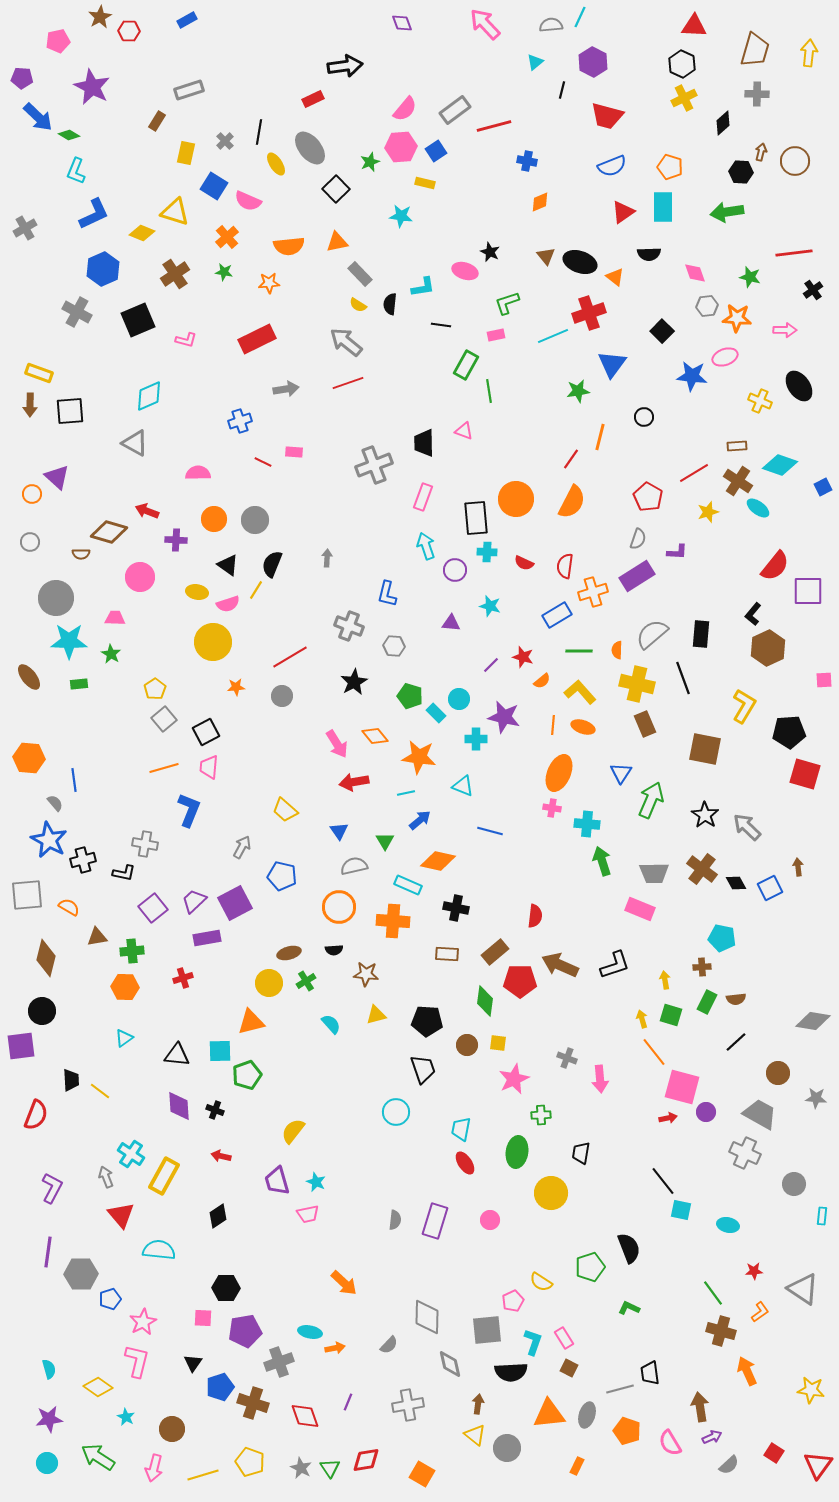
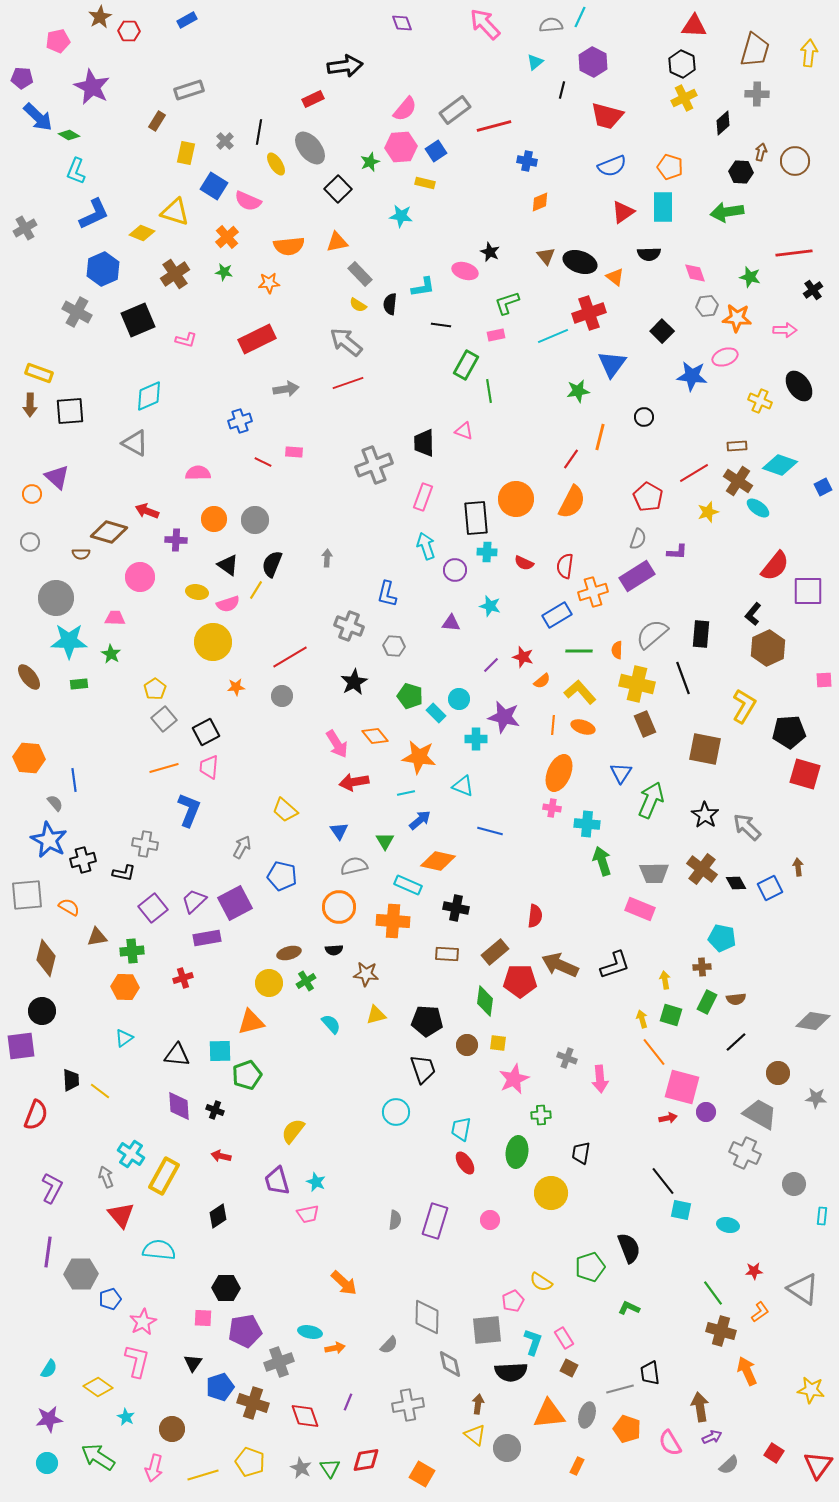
black square at (336, 189): moved 2 px right
cyan semicircle at (49, 1369): rotated 48 degrees clockwise
orange pentagon at (627, 1431): moved 2 px up
